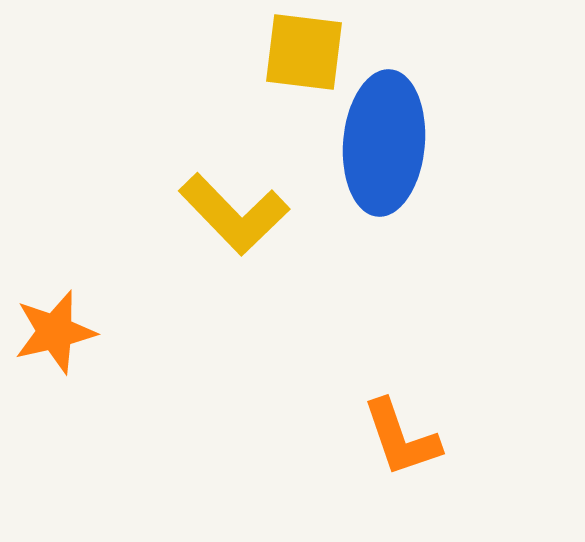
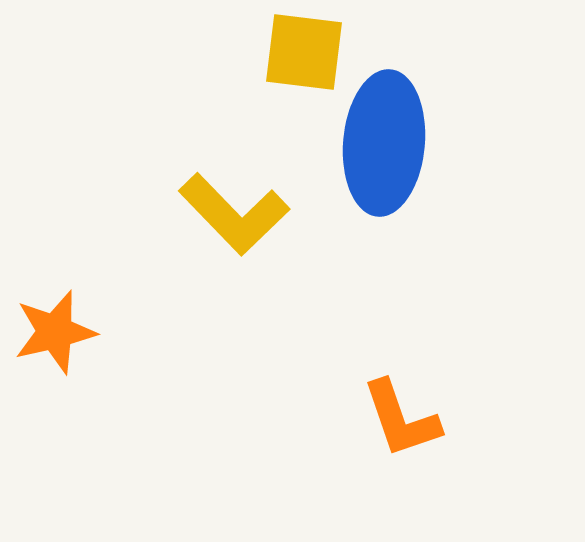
orange L-shape: moved 19 px up
